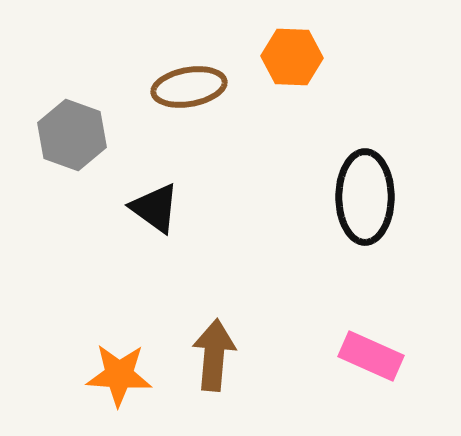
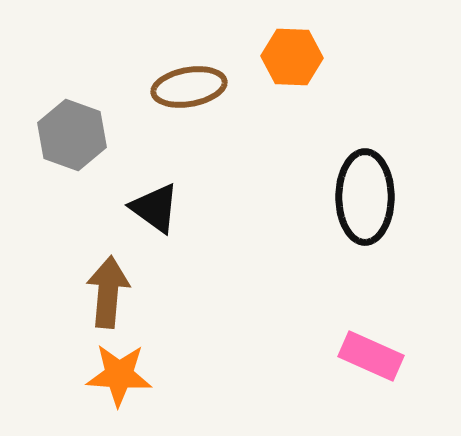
brown arrow: moved 106 px left, 63 px up
